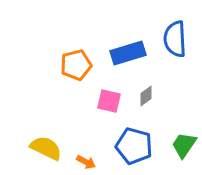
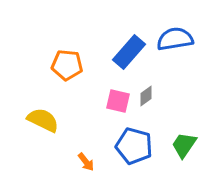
blue semicircle: rotated 84 degrees clockwise
blue rectangle: moved 1 px right, 1 px up; rotated 32 degrees counterclockwise
orange pentagon: moved 9 px left; rotated 20 degrees clockwise
pink square: moved 9 px right
yellow semicircle: moved 3 px left, 28 px up
orange arrow: rotated 24 degrees clockwise
